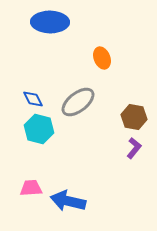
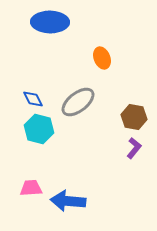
blue arrow: rotated 8 degrees counterclockwise
